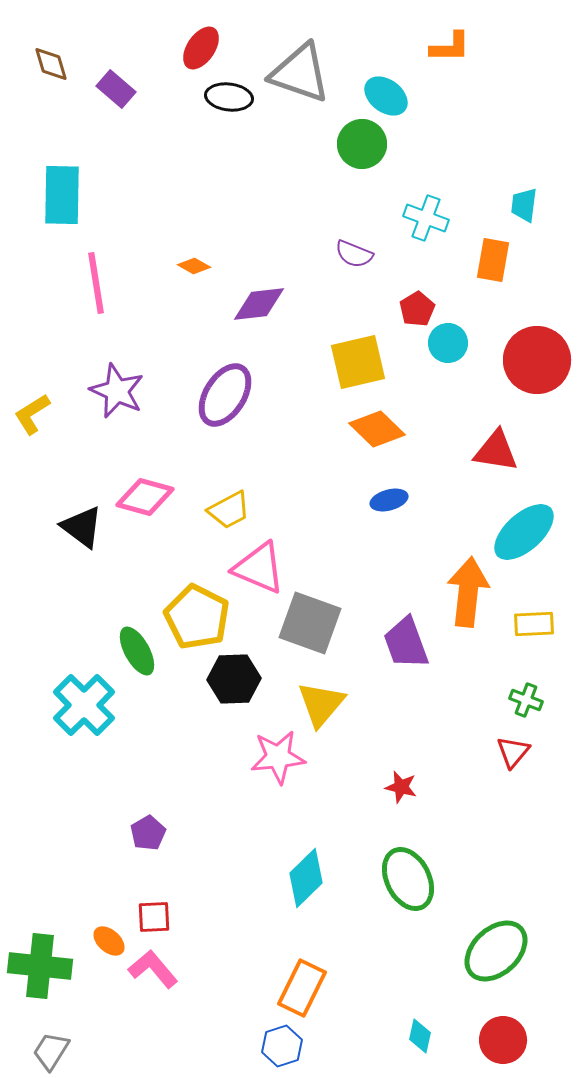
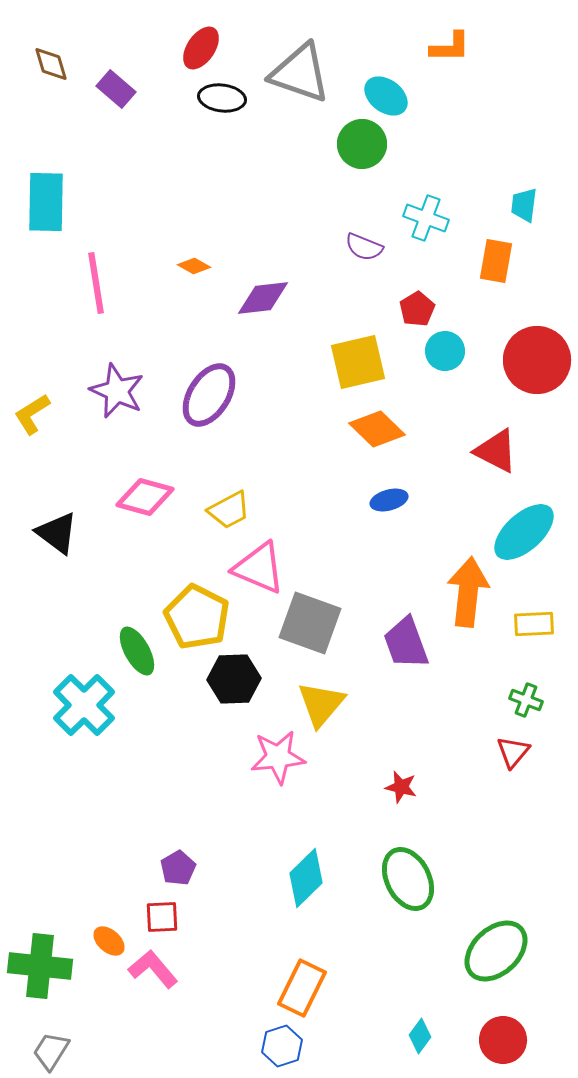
black ellipse at (229, 97): moved 7 px left, 1 px down
cyan rectangle at (62, 195): moved 16 px left, 7 px down
purple semicircle at (354, 254): moved 10 px right, 7 px up
orange rectangle at (493, 260): moved 3 px right, 1 px down
purple diamond at (259, 304): moved 4 px right, 6 px up
cyan circle at (448, 343): moved 3 px left, 8 px down
purple ellipse at (225, 395): moved 16 px left
red triangle at (496, 451): rotated 18 degrees clockwise
black triangle at (82, 527): moved 25 px left, 6 px down
purple pentagon at (148, 833): moved 30 px right, 35 px down
red square at (154, 917): moved 8 px right
cyan diamond at (420, 1036): rotated 24 degrees clockwise
